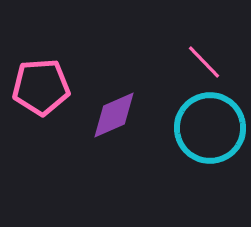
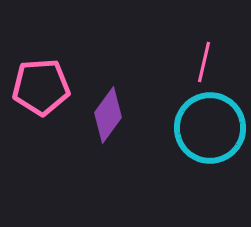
pink line: rotated 57 degrees clockwise
purple diamond: moved 6 px left; rotated 30 degrees counterclockwise
